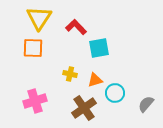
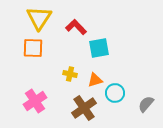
pink cross: rotated 15 degrees counterclockwise
